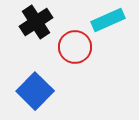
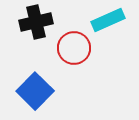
black cross: rotated 20 degrees clockwise
red circle: moved 1 px left, 1 px down
